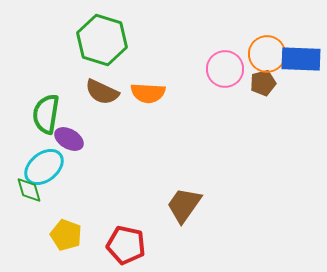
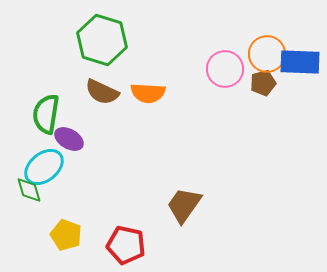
blue rectangle: moved 1 px left, 3 px down
